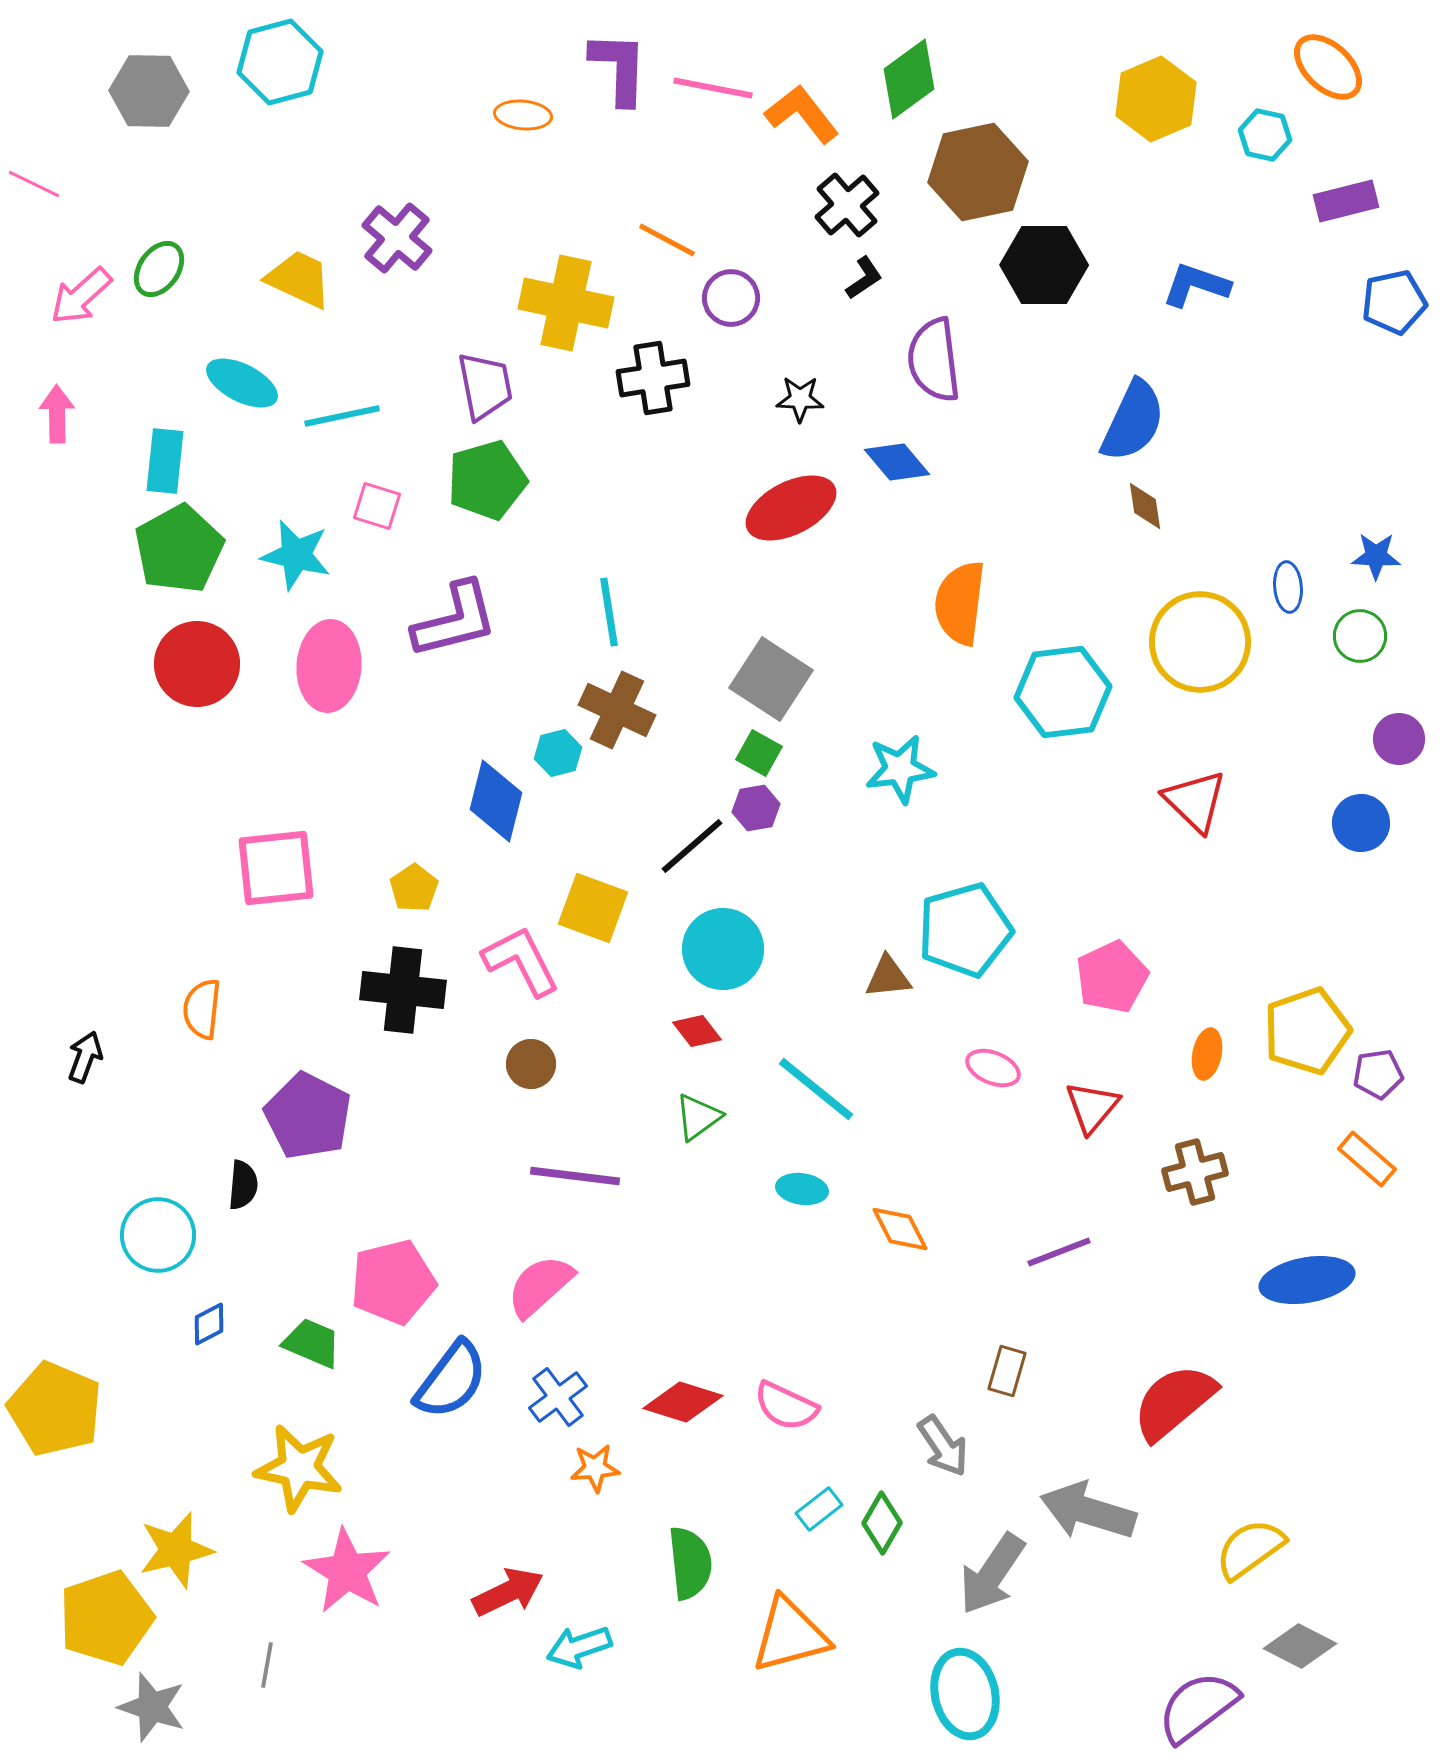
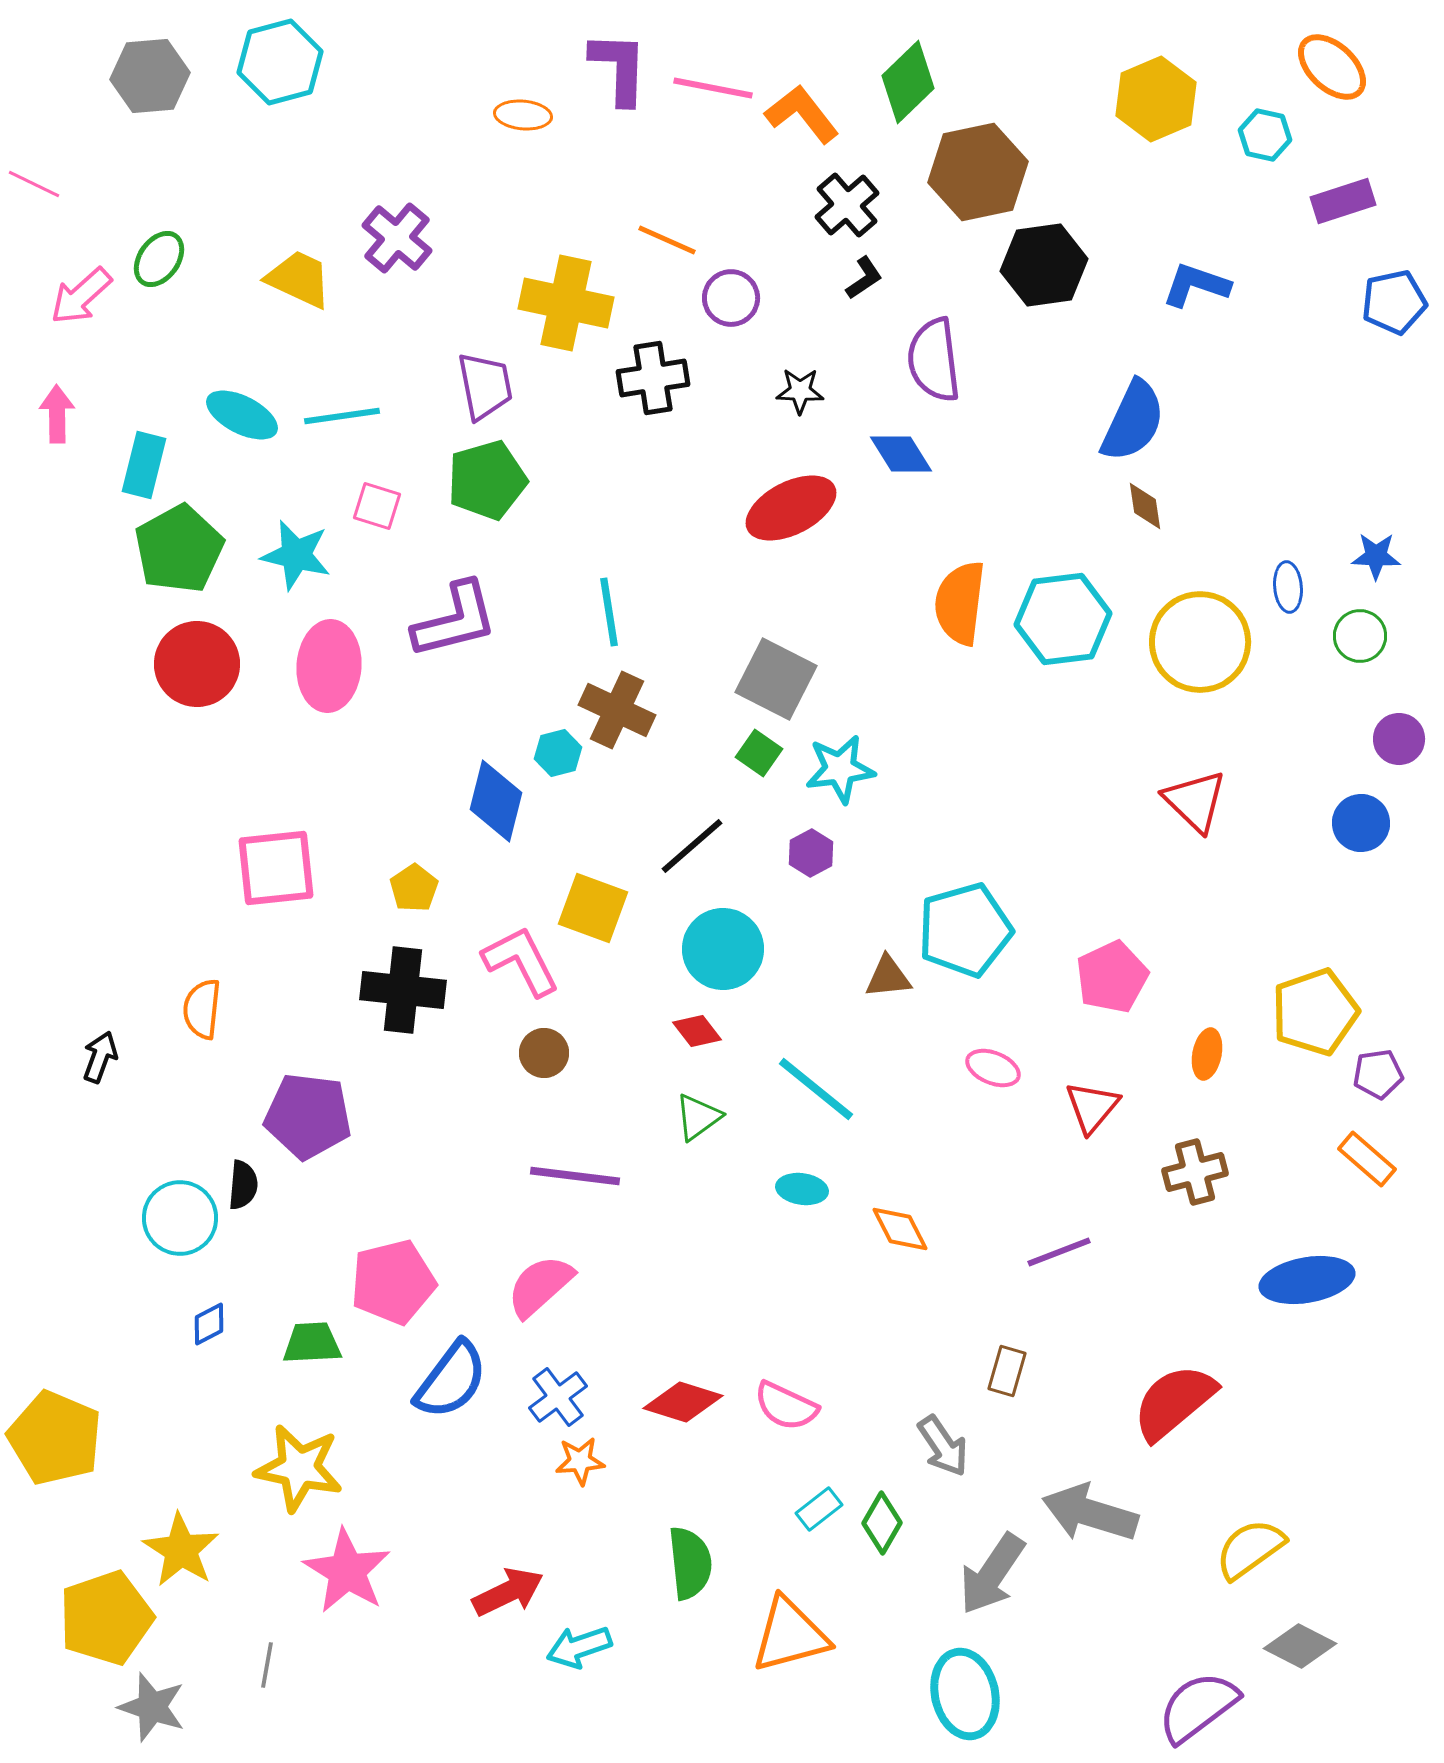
orange ellipse at (1328, 67): moved 4 px right
green diamond at (909, 79): moved 1 px left, 3 px down; rotated 8 degrees counterclockwise
gray hexagon at (149, 91): moved 1 px right, 15 px up; rotated 6 degrees counterclockwise
purple rectangle at (1346, 201): moved 3 px left; rotated 4 degrees counterclockwise
orange line at (667, 240): rotated 4 degrees counterclockwise
black hexagon at (1044, 265): rotated 8 degrees counterclockwise
green ellipse at (159, 269): moved 10 px up
cyan ellipse at (242, 383): moved 32 px down
black star at (800, 399): moved 8 px up
cyan line at (342, 416): rotated 4 degrees clockwise
cyan rectangle at (165, 461): moved 21 px left, 4 px down; rotated 8 degrees clockwise
blue diamond at (897, 462): moved 4 px right, 8 px up; rotated 8 degrees clockwise
gray square at (771, 679): moved 5 px right; rotated 6 degrees counterclockwise
cyan hexagon at (1063, 692): moved 73 px up
green square at (759, 753): rotated 6 degrees clockwise
cyan star at (900, 769): moved 60 px left
purple hexagon at (756, 808): moved 55 px right, 45 px down; rotated 18 degrees counterclockwise
yellow pentagon at (1307, 1031): moved 8 px right, 19 px up
black arrow at (85, 1057): moved 15 px right
brown circle at (531, 1064): moved 13 px right, 11 px up
purple pentagon at (308, 1116): rotated 20 degrees counterclockwise
cyan circle at (158, 1235): moved 22 px right, 17 px up
green trapezoid at (312, 1343): rotated 26 degrees counterclockwise
yellow pentagon at (55, 1409): moved 29 px down
orange star at (595, 1468): moved 15 px left, 7 px up
gray arrow at (1088, 1511): moved 2 px right, 2 px down
yellow star at (176, 1550): moved 5 px right; rotated 26 degrees counterclockwise
